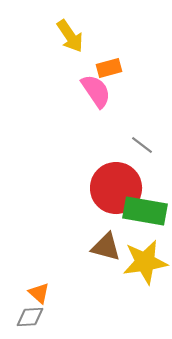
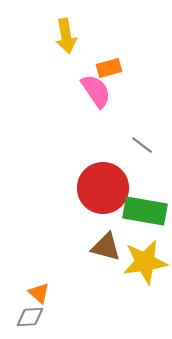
yellow arrow: moved 4 px left; rotated 24 degrees clockwise
red circle: moved 13 px left
